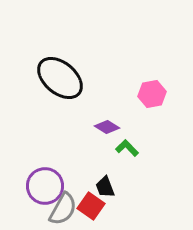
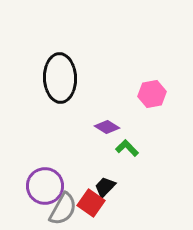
black ellipse: rotated 48 degrees clockwise
black trapezoid: rotated 65 degrees clockwise
red square: moved 3 px up
